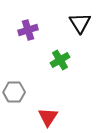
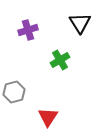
gray hexagon: rotated 15 degrees counterclockwise
